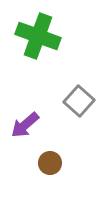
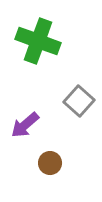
green cross: moved 5 px down
